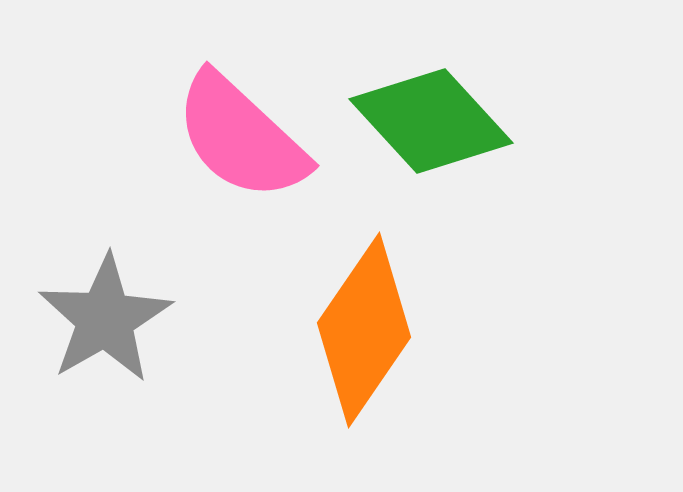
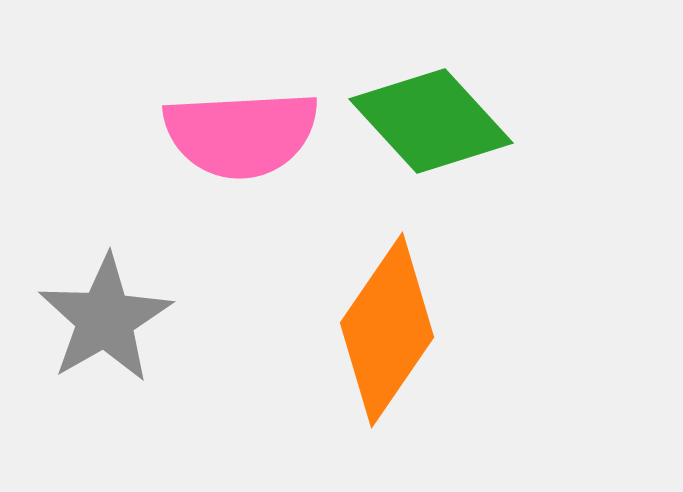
pink semicircle: moved 3 px up; rotated 46 degrees counterclockwise
orange diamond: moved 23 px right
